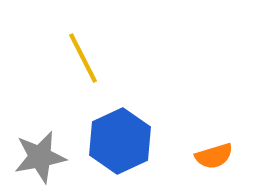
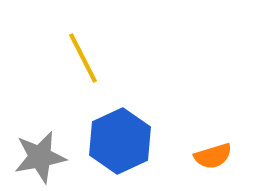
orange semicircle: moved 1 px left
